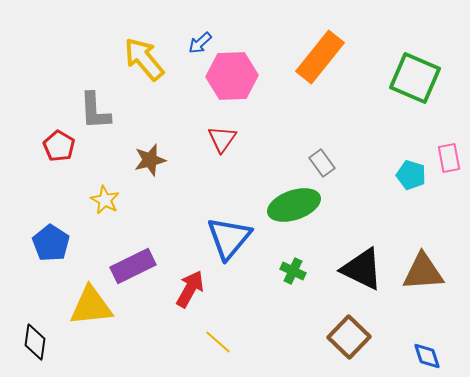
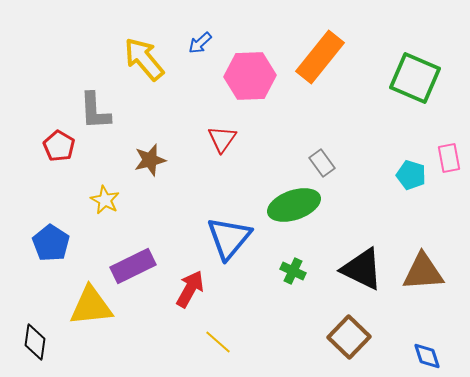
pink hexagon: moved 18 px right
